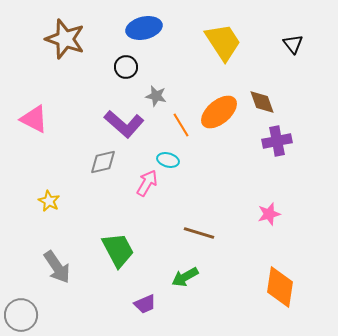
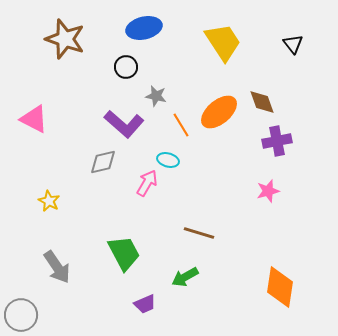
pink star: moved 1 px left, 23 px up
green trapezoid: moved 6 px right, 3 px down
